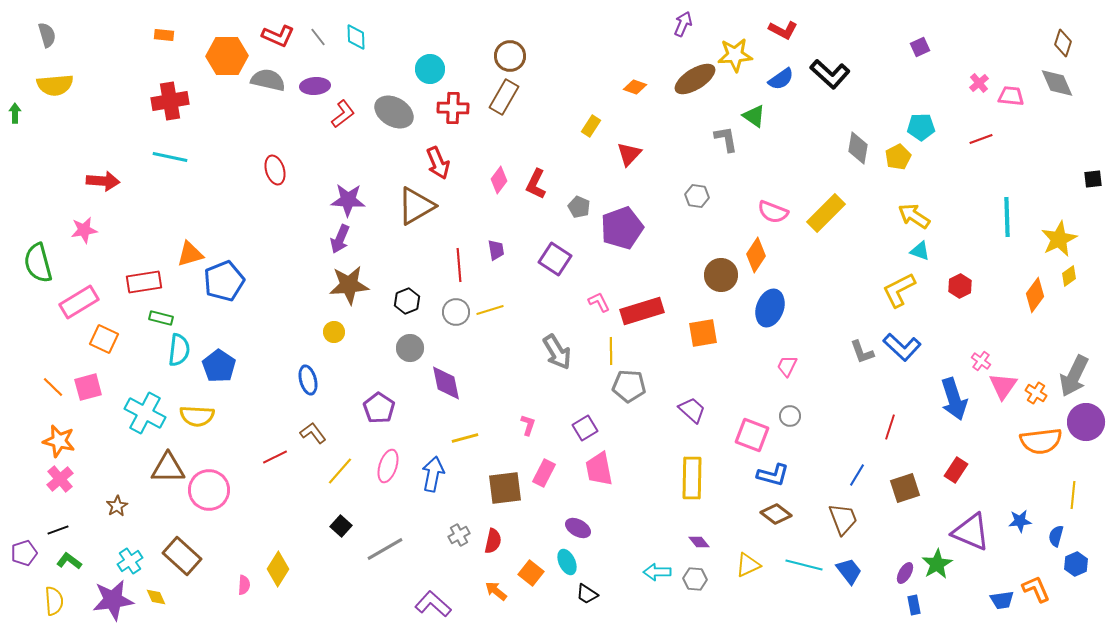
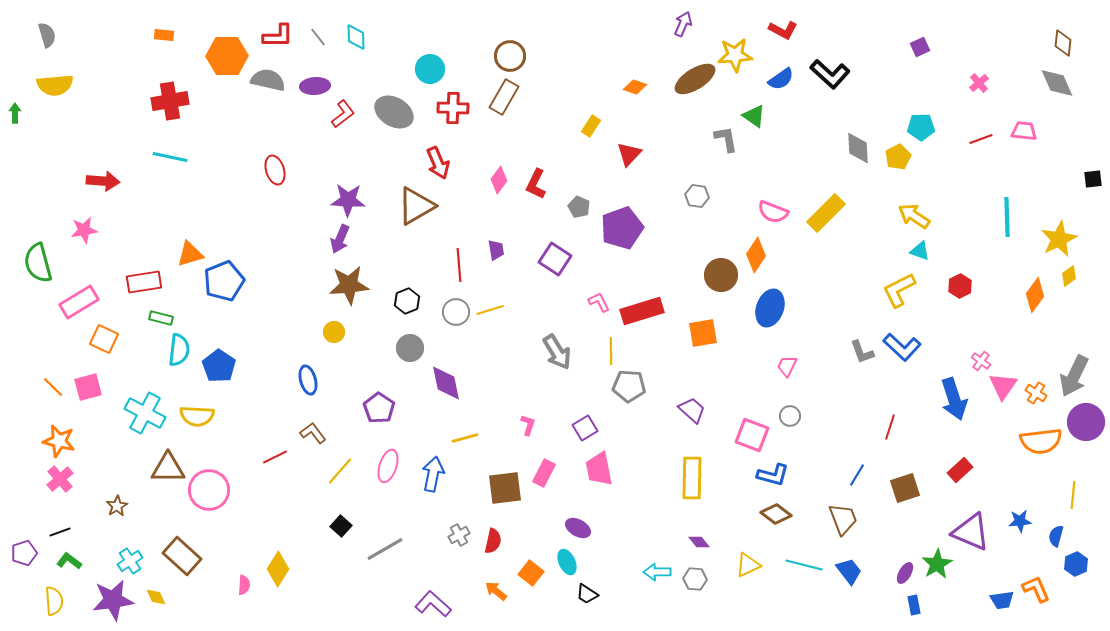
red L-shape at (278, 36): rotated 24 degrees counterclockwise
brown diamond at (1063, 43): rotated 12 degrees counterclockwise
pink trapezoid at (1011, 96): moved 13 px right, 35 px down
gray diamond at (858, 148): rotated 12 degrees counterclockwise
red rectangle at (956, 470): moved 4 px right; rotated 15 degrees clockwise
black line at (58, 530): moved 2 px right, 2 px down
